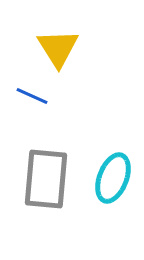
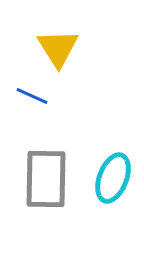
gray rectangle: rotated 4 degrees counterclockwise
